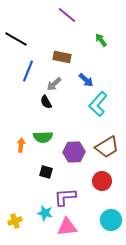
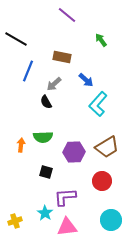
cyan star: rotated 21 degrees clockwise
